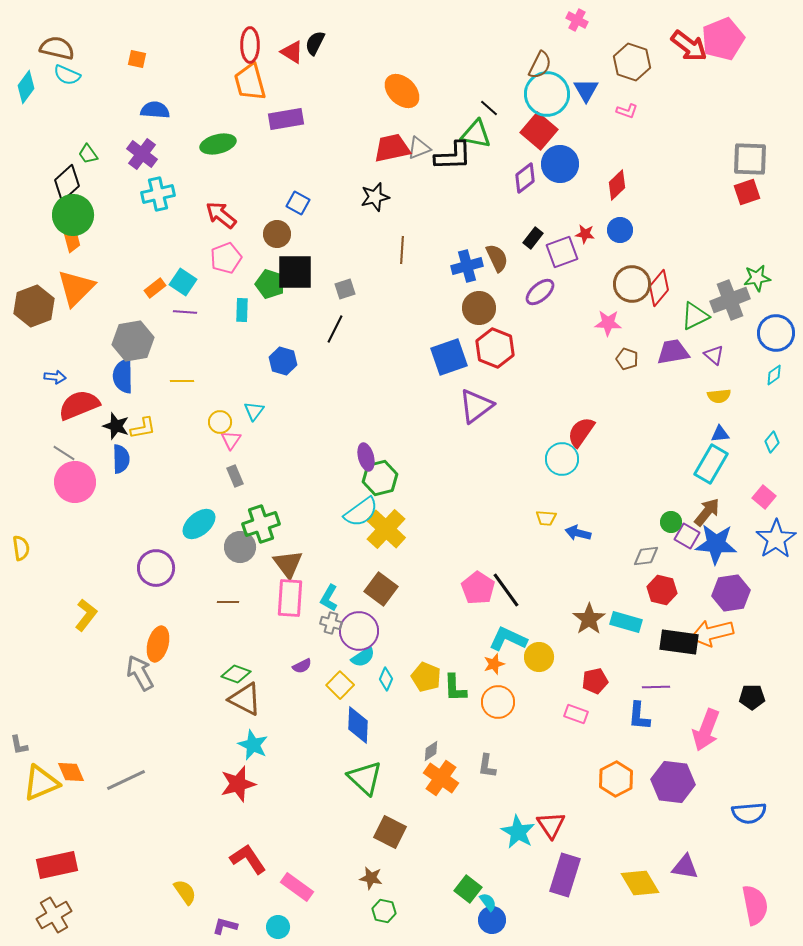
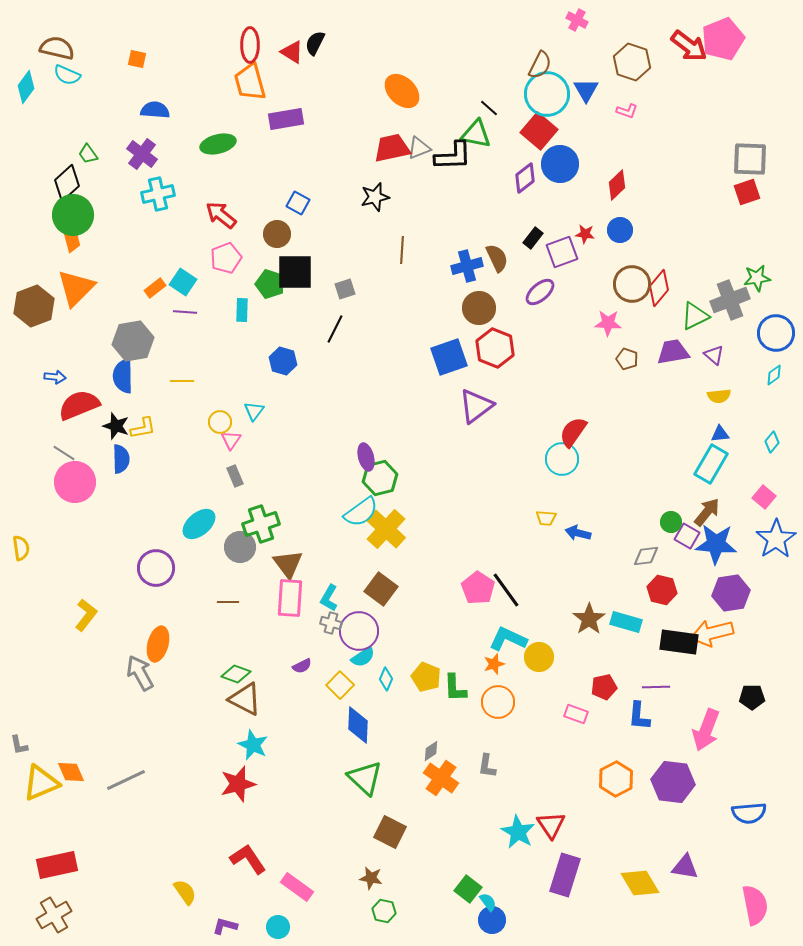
red semicircle at (581, 432): moved 8 px left
red pentagon at (595, 681): moved 9 px right, 6 px down
